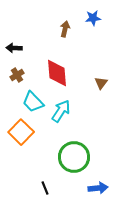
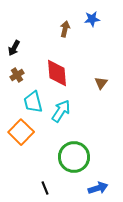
blue star: moved 1 px left, 1 px down
black arrow: rotated 63 degrees counterclockwise
cyan trapezoid: rotated 30 degrees clockwise
blue arrow: rotated 12 degrees counterclockwise
